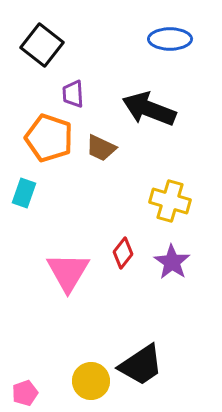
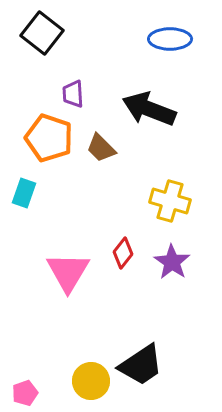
black square: moved 12 px up
brown trapezoid: rotated 20 degrees clockwise
